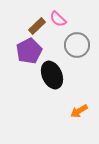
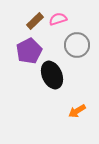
pink semicircle: rotated 120 degrees clockwise
brown rectangle: moved 2 px left, 5 px up
orange arrow: moved 2 px left
